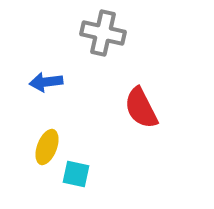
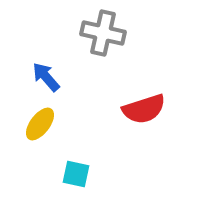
blue arrow: moved 5 px up; rotated 56 degrees clockwise
red semicircle: moved 3 px right, 1 px down; rotated 81 degrees counterclockwise
yellow ellipse: moved 7 px left, 23 px up; rotated 16 degrees clockwise
